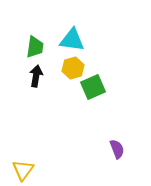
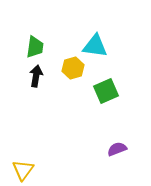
cyan triangle: moved 23 px right, 6 px down
green square: moved 13 px right, 4 px down
purple semicircle: rotated 90 degrees counterclockwise
